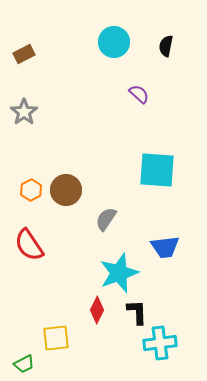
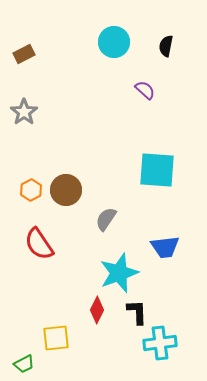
purple semicircle: moved 6 px right, 4 px up
red semicircle: moved 10 px right, 1 px up
